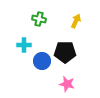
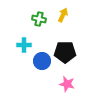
yellow arrow: moved 13 px left, 6 px up
